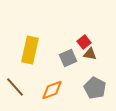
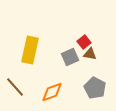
gray square: moved 2 px right, 1 px up
orange diamond: moved 2 px down
